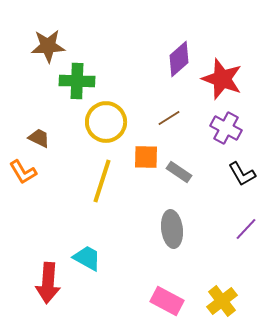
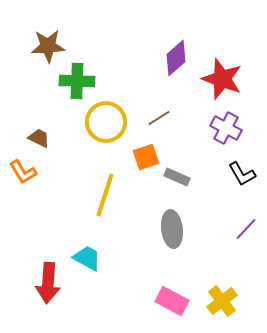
purple diamond: moved 3 px left, 1 px up
brown line: moved 10 px left
orange square: rotated 20 degrees counterclockwise
gray rectangle: moved 2 px left, 5 px down; rotated 10 degrees counterclockwise
yellow line: moved 3 px right, 14 px down
pink rectangle: moved 5 px right
